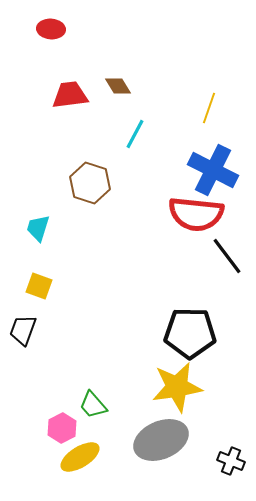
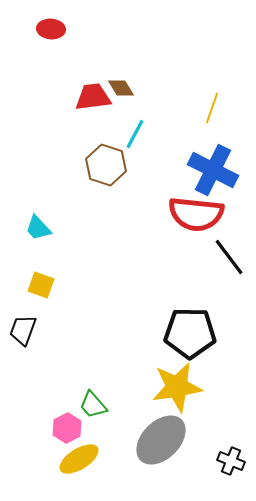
brown diamond: moved 3 px right, 2 px down
red trapezoid: moved 23 px right, 2 px down
yellow line: moved 3 px right
brown hexagon: moved 16 px right, 18 px up
cyan trapezoid: rotated 60 degrees counterclockwise
black line: moved 2 px right, 1 px down
yellow square: moved 2 px right, 1 px up
pink hexagon: moved 5 px right
gray ellipse: rotated 22 degrees counterclockwise
yellow ellipse: moved 1 px left, 2 px down
